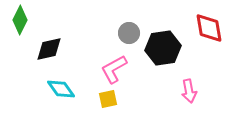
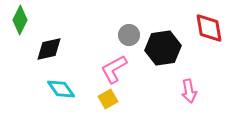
gray circle: moved 2 px down
yellow square: rotated 18 degrees counterclockwise
